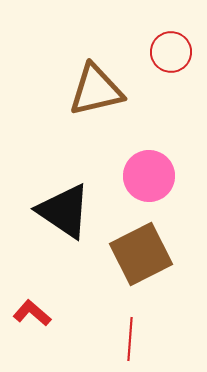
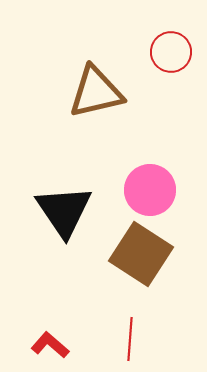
brown triangle: moved 2 px down
pink circle: moved 1 px right, 14 px down
black triangle: rotated 22 degrees clockwise
brown square: rotated 30 degrees counterclockwise
red L-shape: moved 18 px right, 32 px down
